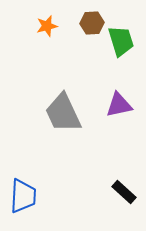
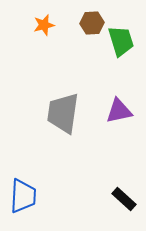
orange star: moved 3 px left, 1 px up
purple triangle: moved 6 px down
gray trapezoid: rotated 33 degrees clockwise
black rectangle: moved 7 px down
